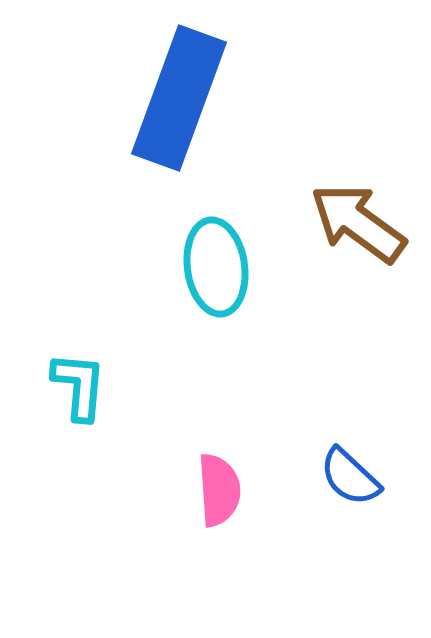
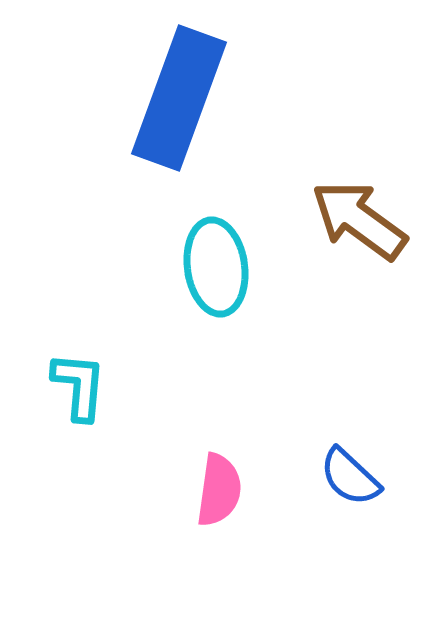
brown arrow: moved 1 px right, 3 px up
pink semicircle: rotated 12 degrees clockwise
